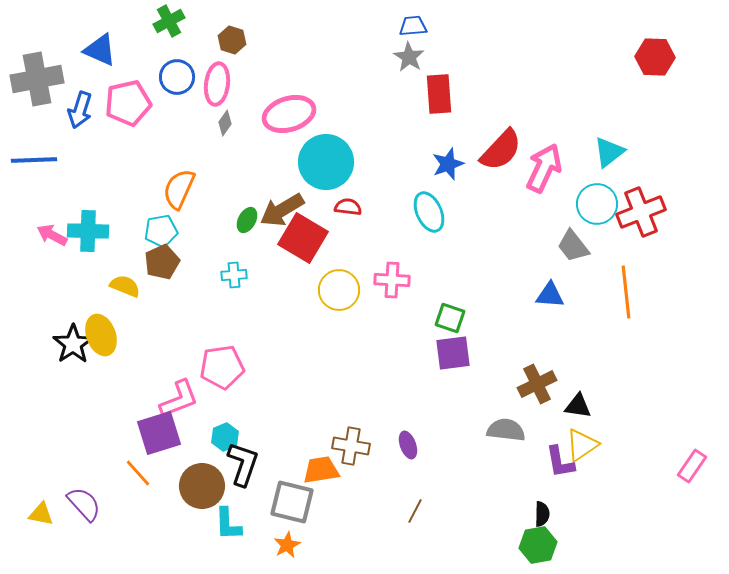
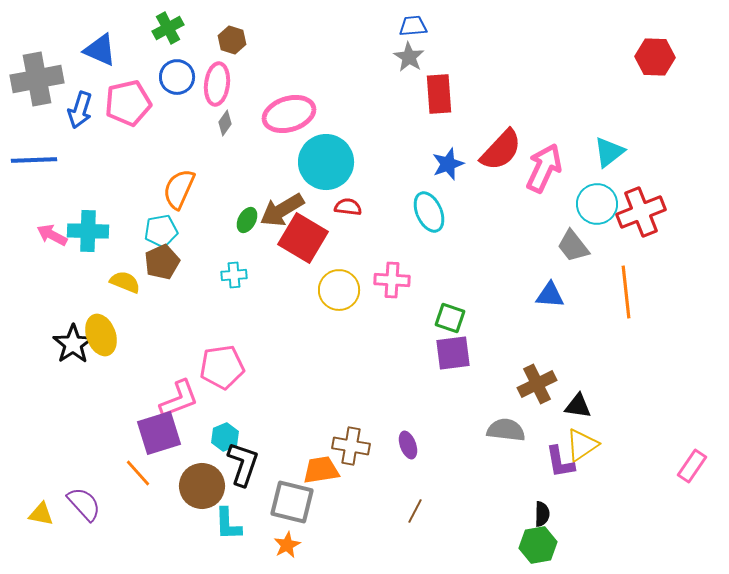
green cross at (169, 21): moved 1 px left, 7 px down
yellow semicircle at (125, 286): moved 4 px up
